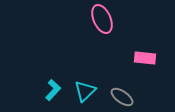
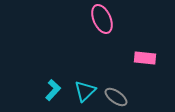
gray ellipse: moved 6 px left
